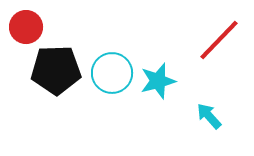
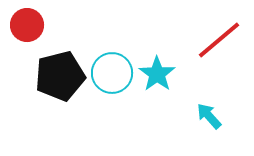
red circle: moved 1 px right, 2 px up
red line: rotated 6 degrees clockwise
black pentagon: moved 4 px right, 6 px down; rotated 12 degrees counterclockwise
cyan star: moved 1 px left, 7 px up; rotated 21 degrees counterclockwise
